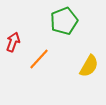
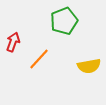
yellow semicircle: rotated 50 degrees clockwise
